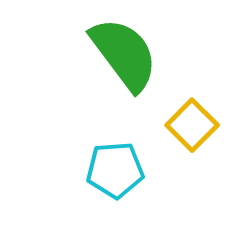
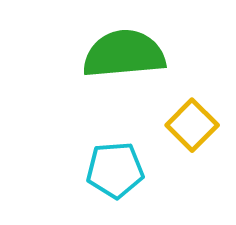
green semicircle: rotated 58 degrees counterclockwise
